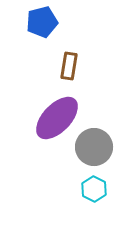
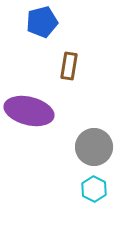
purple ellipse: moved 28 px left, 7 px up; rotated 60 degrees clockwise
